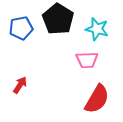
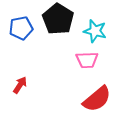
cyan star: moved 2 px left, 2 px down
red semicircle: rotated 20 degrees clockwise
